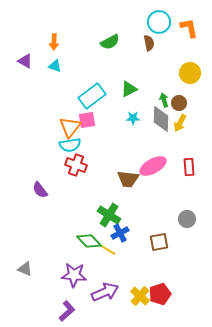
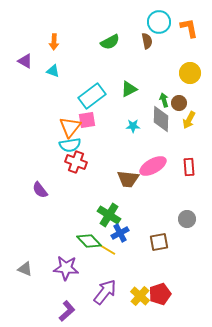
brown semicircle: moved 2 px left, 2 px up
cyan triangle: moved 2 px left, 5 px down
cyan star: moved 8 px down
yellow arrow: moved 9 px right, 3 px up
red cross: moved 3 px up
purple star: moved 8 px left, 7 px up
purple arrow: rotated 28 degrees counterclockwise
